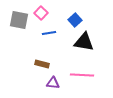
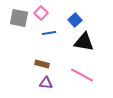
gray square: moved 2 px up
pink line: rotated 25 degrees clockwise
purple triangle: moved 7 px left
